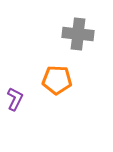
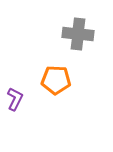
orange pentagon: moved 1 px left
